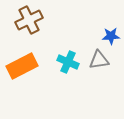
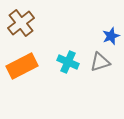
brown cross: moved 8 px left, 3 px down; rotated 12 degrees counterclockwise
blue star: rotated 18 degrees counterclockwise
gray triangle: moved 1 px right, 2 px down; rotated 10 degrees counterclockwise
